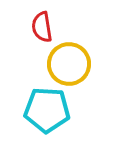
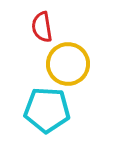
yellow circle: moved 1 px left
